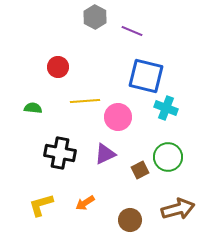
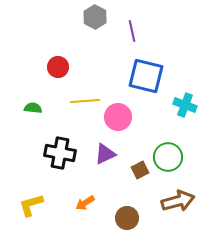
purple line: rotated 55 degrees clockwise
cyan cross: moved 19 px right, 3 px up
yellow L-shape: moved 10 px left
brown arrow: moved 8 px up
brown circle: moved 3 px left, 2 px up
